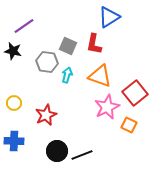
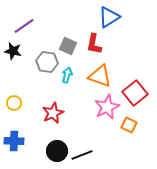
red star: moved 7 px right, 2 px up
